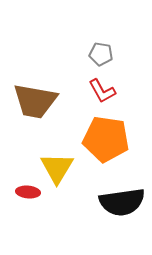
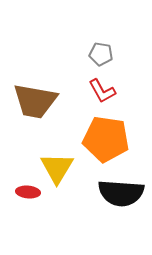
black semicircle: moved 1 px left, 9 px up; rotated 12 degrees clockwise
